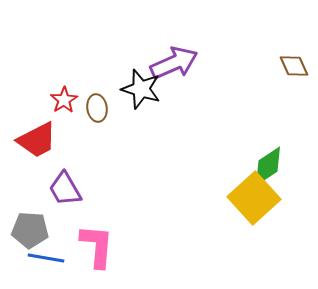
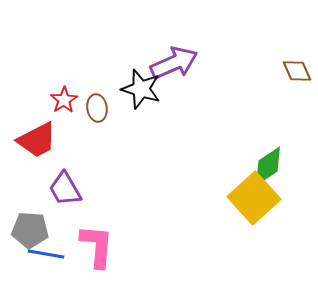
brown diamond: moved 3 px right, 5 px down
blue line: moved 4 px up
